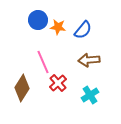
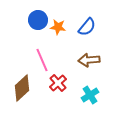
blue semicircle: moved 4 px right, 3 px up
pink line: moved 1 px left, 2 px up
brown diamond: rotated 16 degrees clockwise
